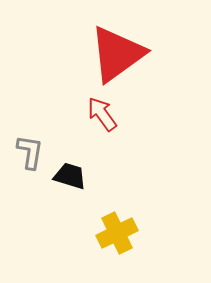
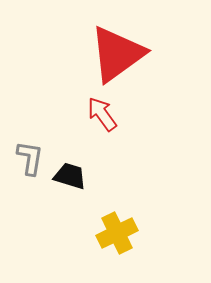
gray L-shape: moved 6 px down
